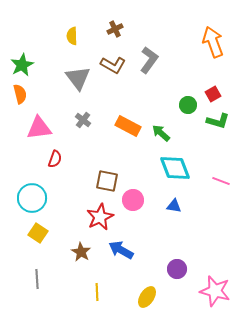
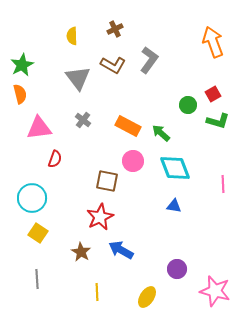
pink line: moved 2 px right, 3 px down; rotated 66 degrees clockwise
pink circle: moved 39 px up
